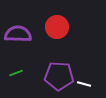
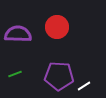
green line: moved 1 px left, 1 px down
white line: moved 2 px down; rotated 48 degrees counterclockwise
